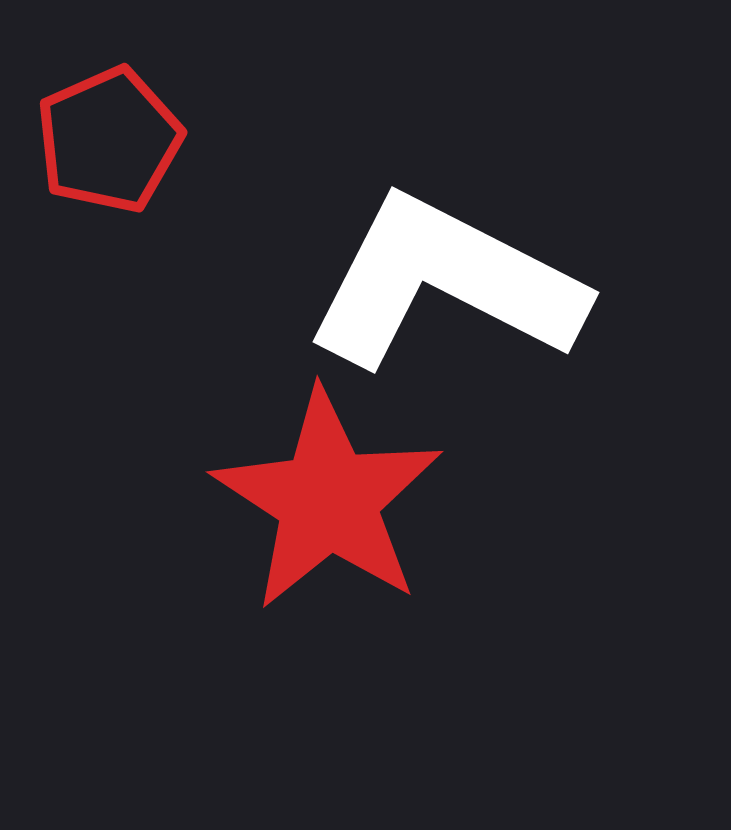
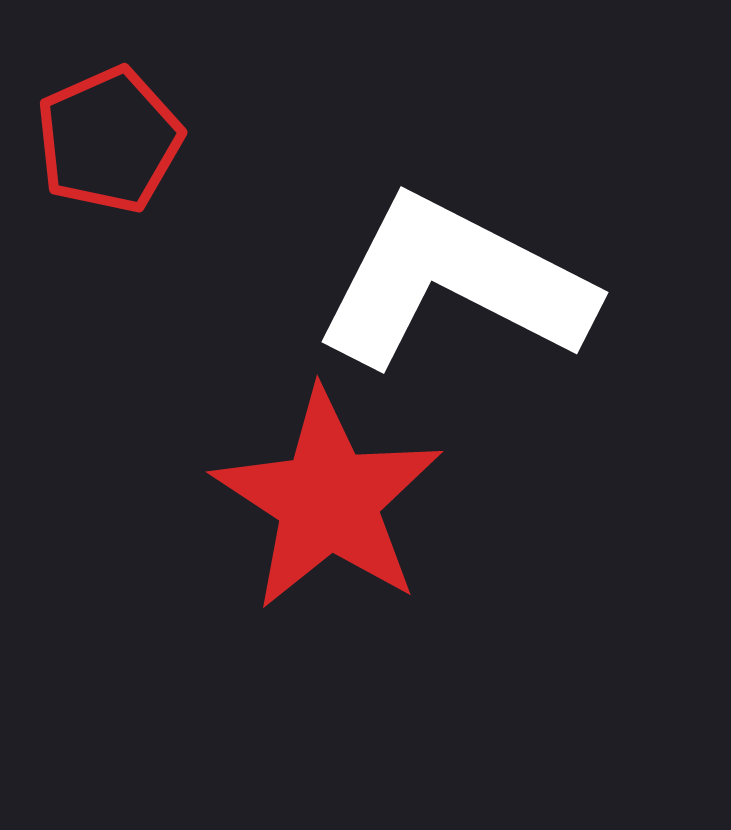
white L-shape: moved 9 px right
